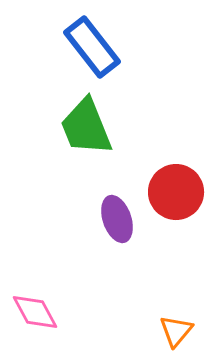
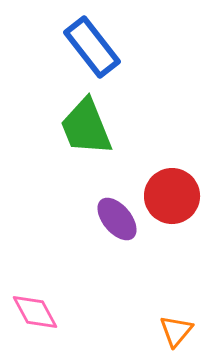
red circle: moved 4 px left, 4 px down
purple ellipse: rotated 21 degrees counterclockwise
